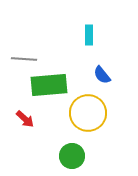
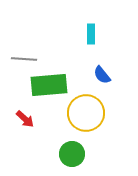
cyan rectangle: moved 2 px right, 1 px up
yellow circle: moved 2 px left
green circle: moved 2 px up
